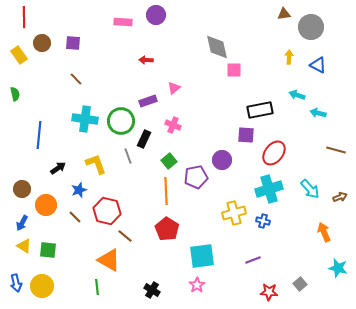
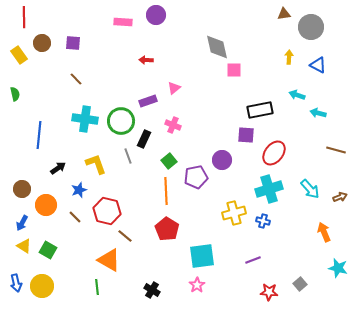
green square at (48, 250): rotated 24 degrees clockwise
